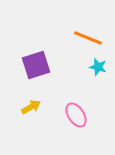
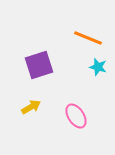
purple square: moved 3 px right
pink ellipse: moved 1 px down
